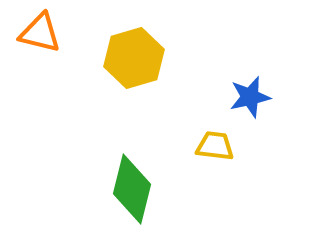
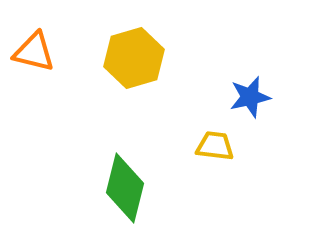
orange triangle: moved 6 px left, 19 px down
green diamond: moved 7 px left, 1 px up
